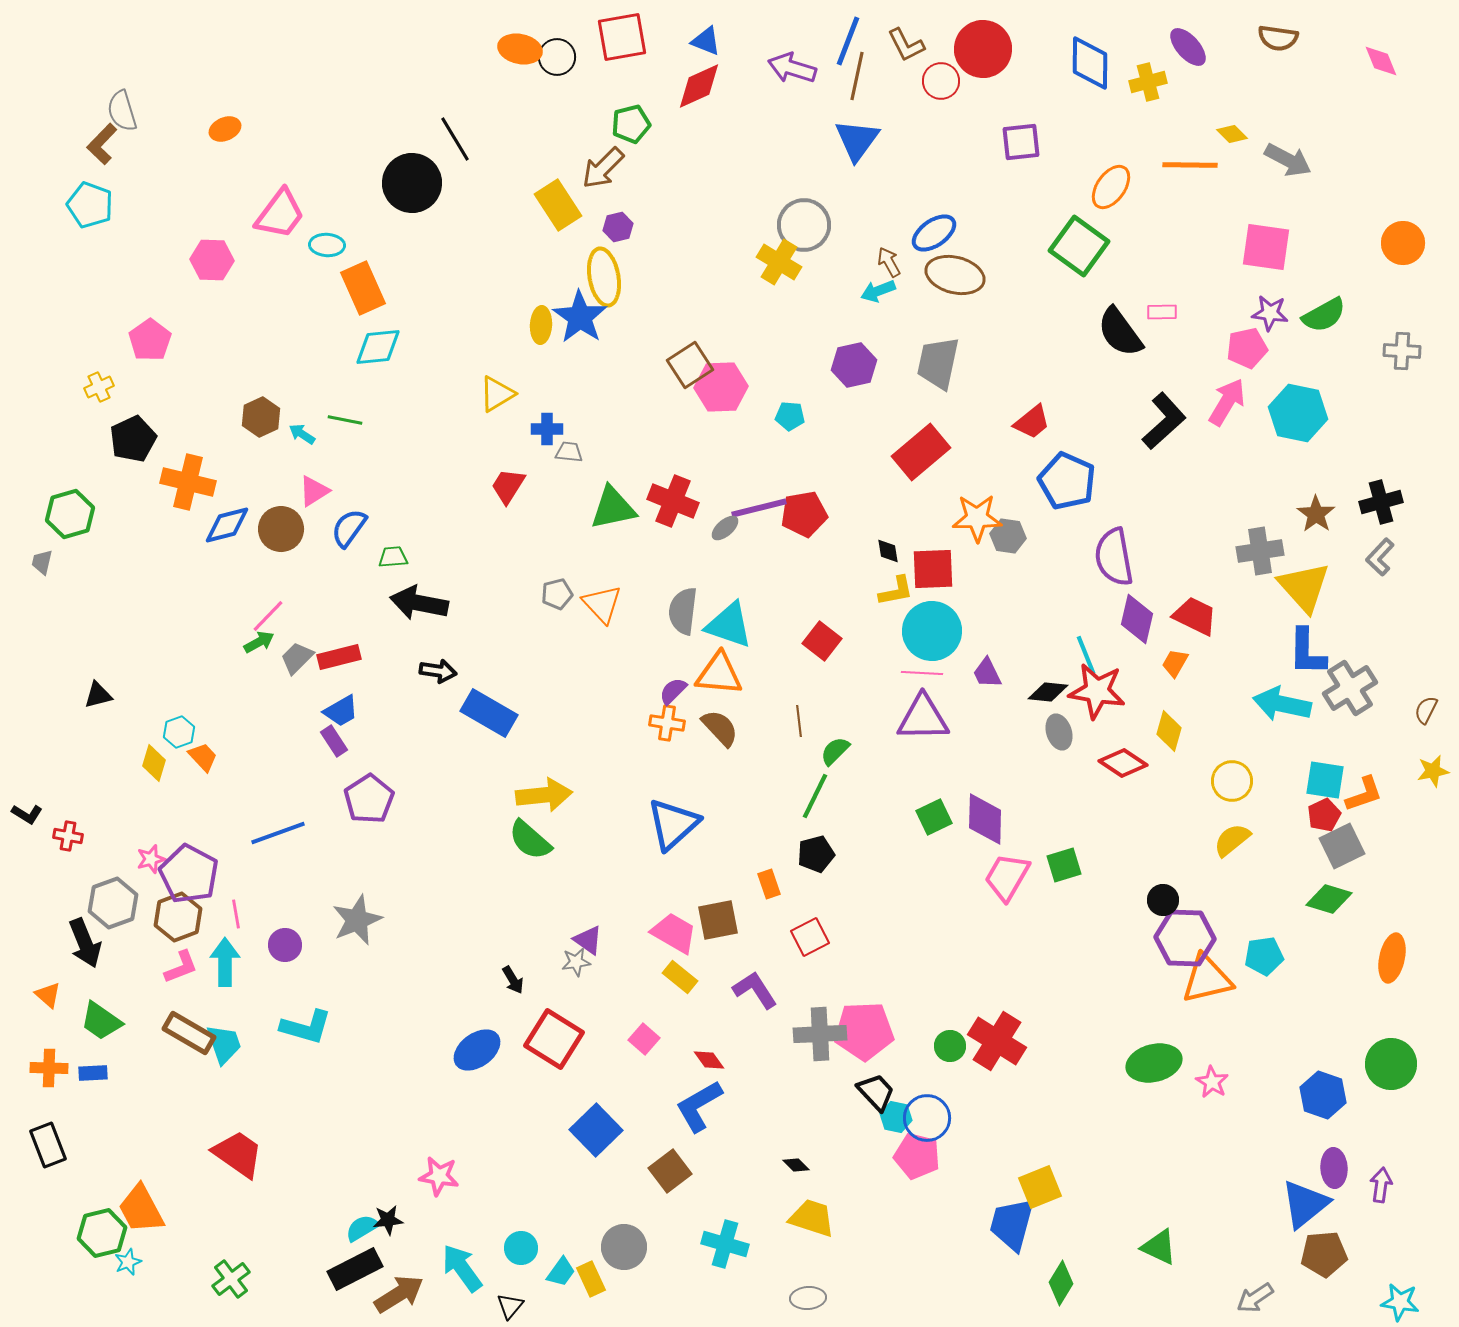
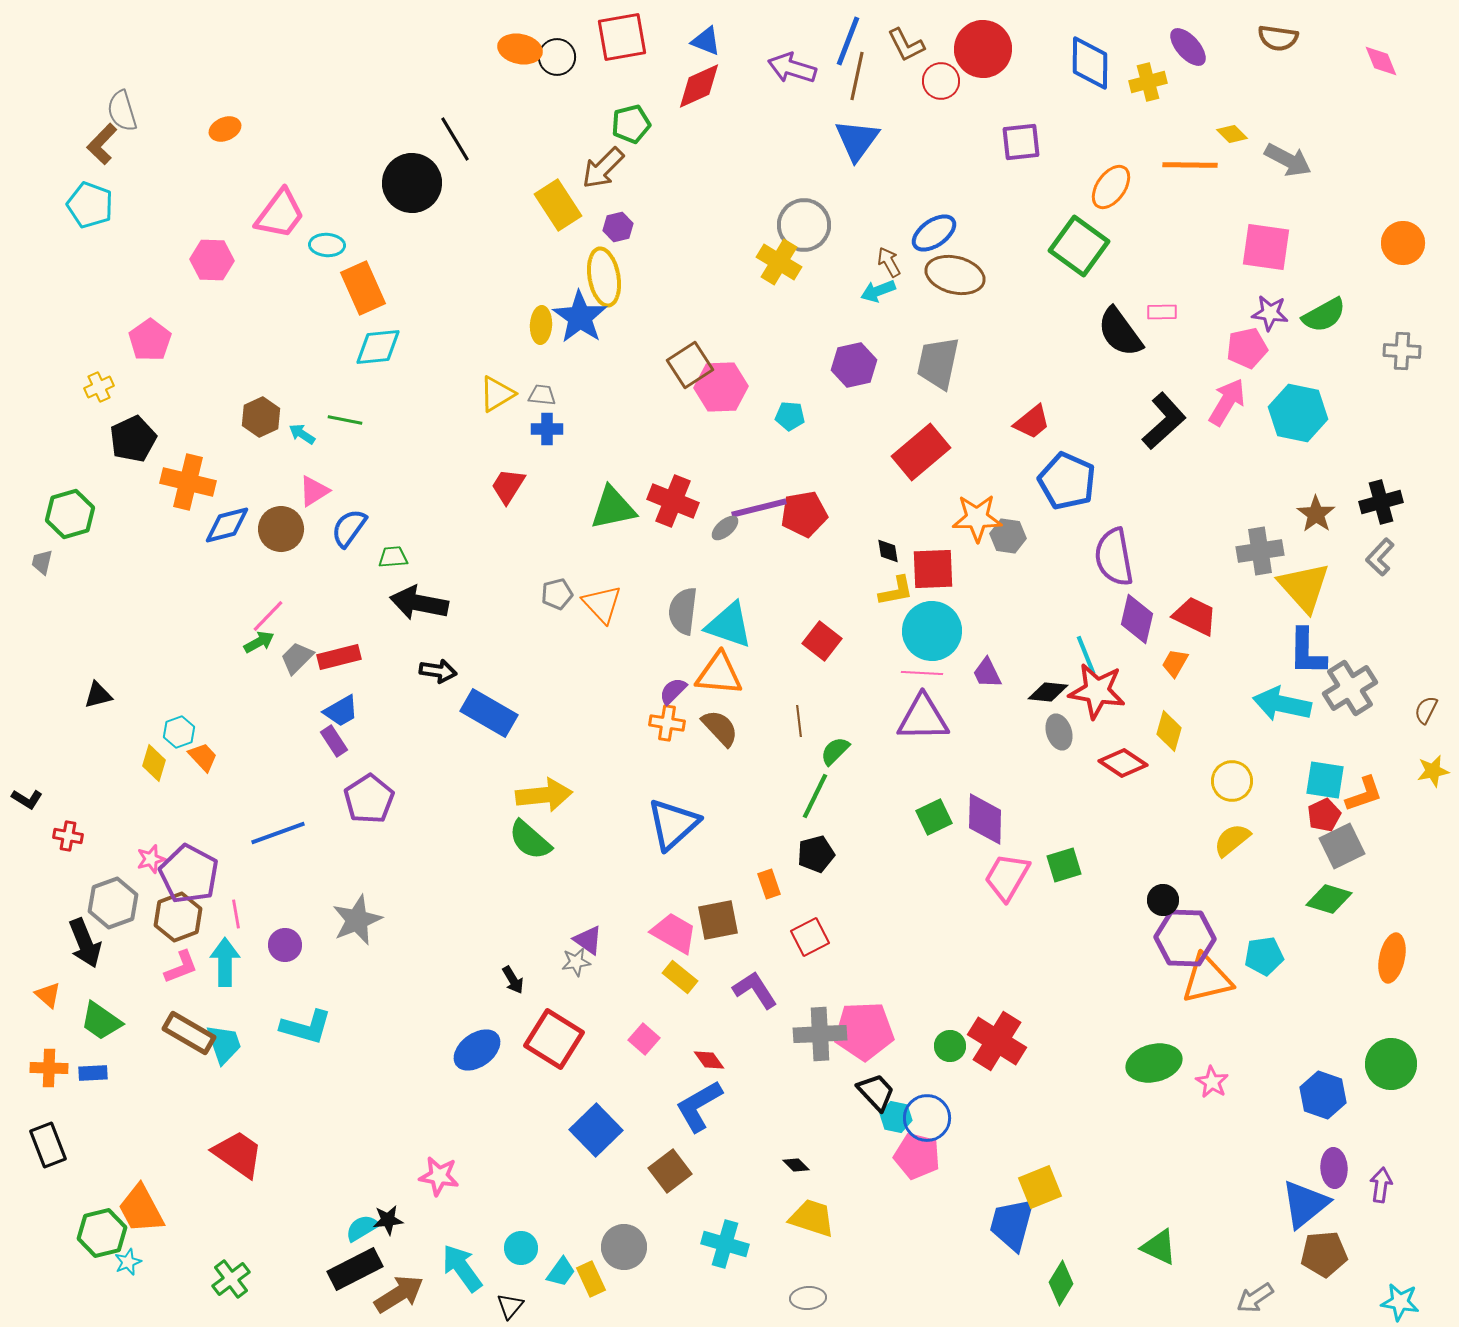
gray trapezoid at (569, 452): moved 27 px left, 57 px up
black L-shape at (27, 814): moved 15 px up
